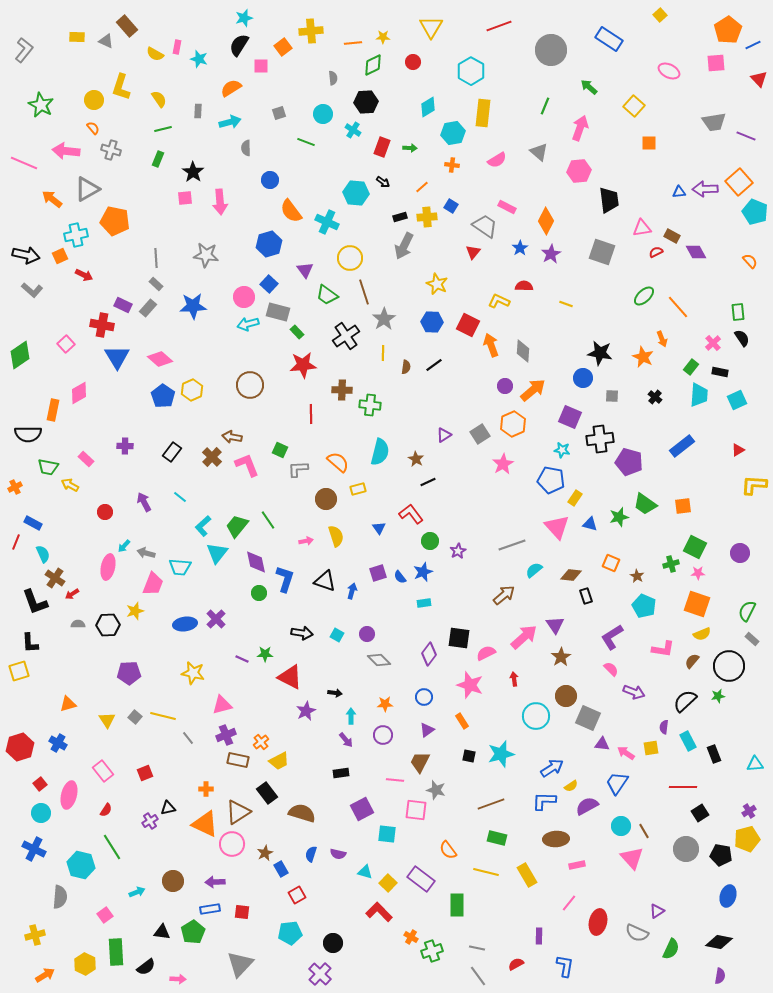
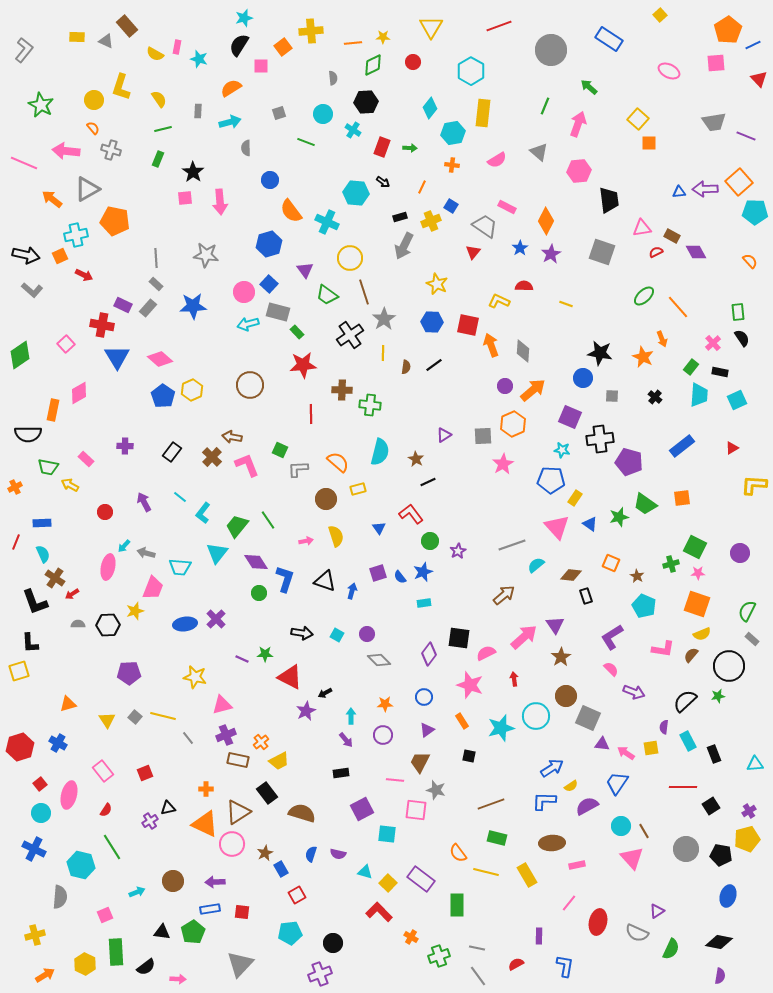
yellow square at (634, 106): moved 4 px right, 13 px down
cyan diamond at (428, 107): moved 2 px right, 1 px down; rotated 20 degrees counterclockwise
pink arrow at (580, 128): moved 2 px left, 4 px up
orange line at (422, 187): rotated 24 degrees counterclockwise
cyan pentagon at (755, 212): rotated 20 degrees counterclockwise
yellow cross at (427, 217): moved 4 px right, 4 px down; rotated 18 degrees counterclockwise
pink circle at (244, 297): moved 5 px up
red square at (468, 325): rotated 15 degrees counterclockwise
black cross at (346, 336): moved 4 px right, 1 px up
gray square at (480, 434): moved 3 px right, 2 px down; rotated 30 degrees clockwise
red triangle at (738, 450): moved 6 px left, 2 px up
blue pentagon at (551, 480): rotated 8 degrees counterclockwise
orange square at (683, 506): moved 1 px left, 8 px up
blue rectangle at (33, 523): moved 9 px right; rotated 30 degrees counterclockwise
blue triangle at (590, 524): rotated 21 degrees clockwise
cyan L-shape at (203, 526): moved 13 px up; rotated 10 degrees counterclockwise
purple diamond at (256, 562): rotated 20 degrees counterclockwise
cyan semicircle at (534, 570): moved 2 px right, 5 px up
pink trapezoid at (153, 584): moved 4 px down
brown semicircle at (692, 661): moved 1 px left, 6 px up
yellow star at (193, 673): moved 2 px right, 4 px down
black arrow at (335, 693): moved 10 px left; rotated 144 degrees clockwise
cyan star at (501, 754): moved 26 px up
black square at (700, 813): moved 11 px right, 7 px up
brown ellipse at (556, 839): moved 4 px left, 4 px down
orange semicircle at (448, 850): moved 10 px right, 3 px down
pink square at (105, 915): rotated 14 degrees clockwise
green cross at (432, 951): moved 7 px right, 5 px down
purple cross at (320, 974): rotated 25 degrees clockwise
